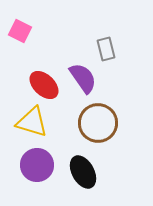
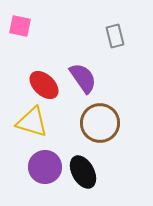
pink square: moved 5 px up; rotated 15 degrees counterclockwise
gray rectangle: moved 9 px right, 13 px up
brown circle: moved 2 px right
purple circle: moved 8 px right, 2 px down
